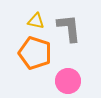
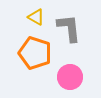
yellow triangle: moved 4 px up; rotated 18 degrees clockwise
pink circle: moved 2 px right, 4 px up
